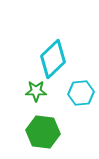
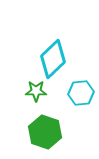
green hexagon: moved 2 px right; rotated 12 degrees clockwise
